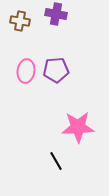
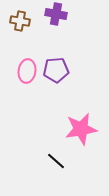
pink ellipse: moved 1 px right
pink star: moved 3 px right, 2 px down; rotated 8 degrees counterclockwise
black line: rotated 18 degrees counterclockwise
